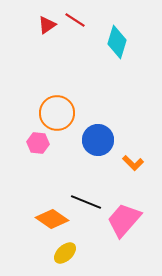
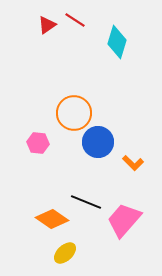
orange circle: moved 17 px right
blue circle: moved 2 px down
